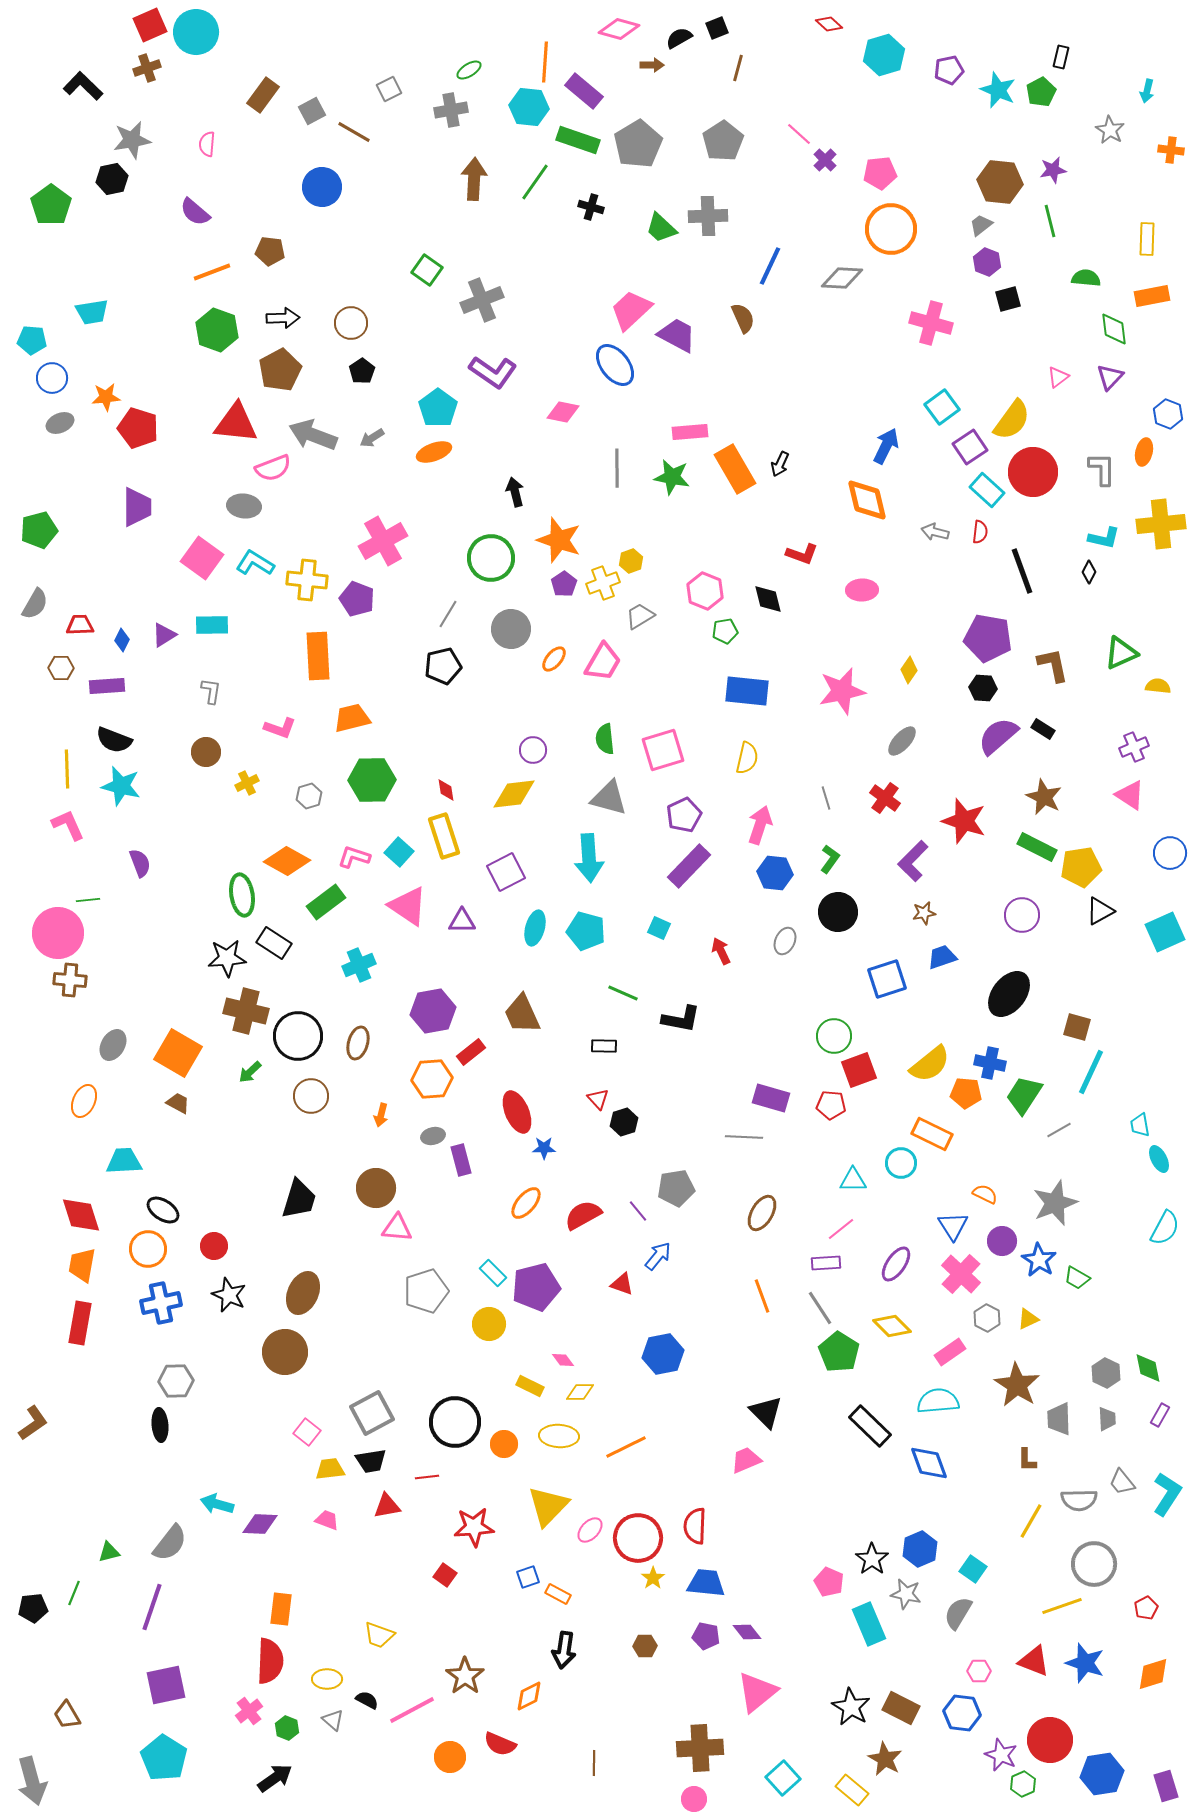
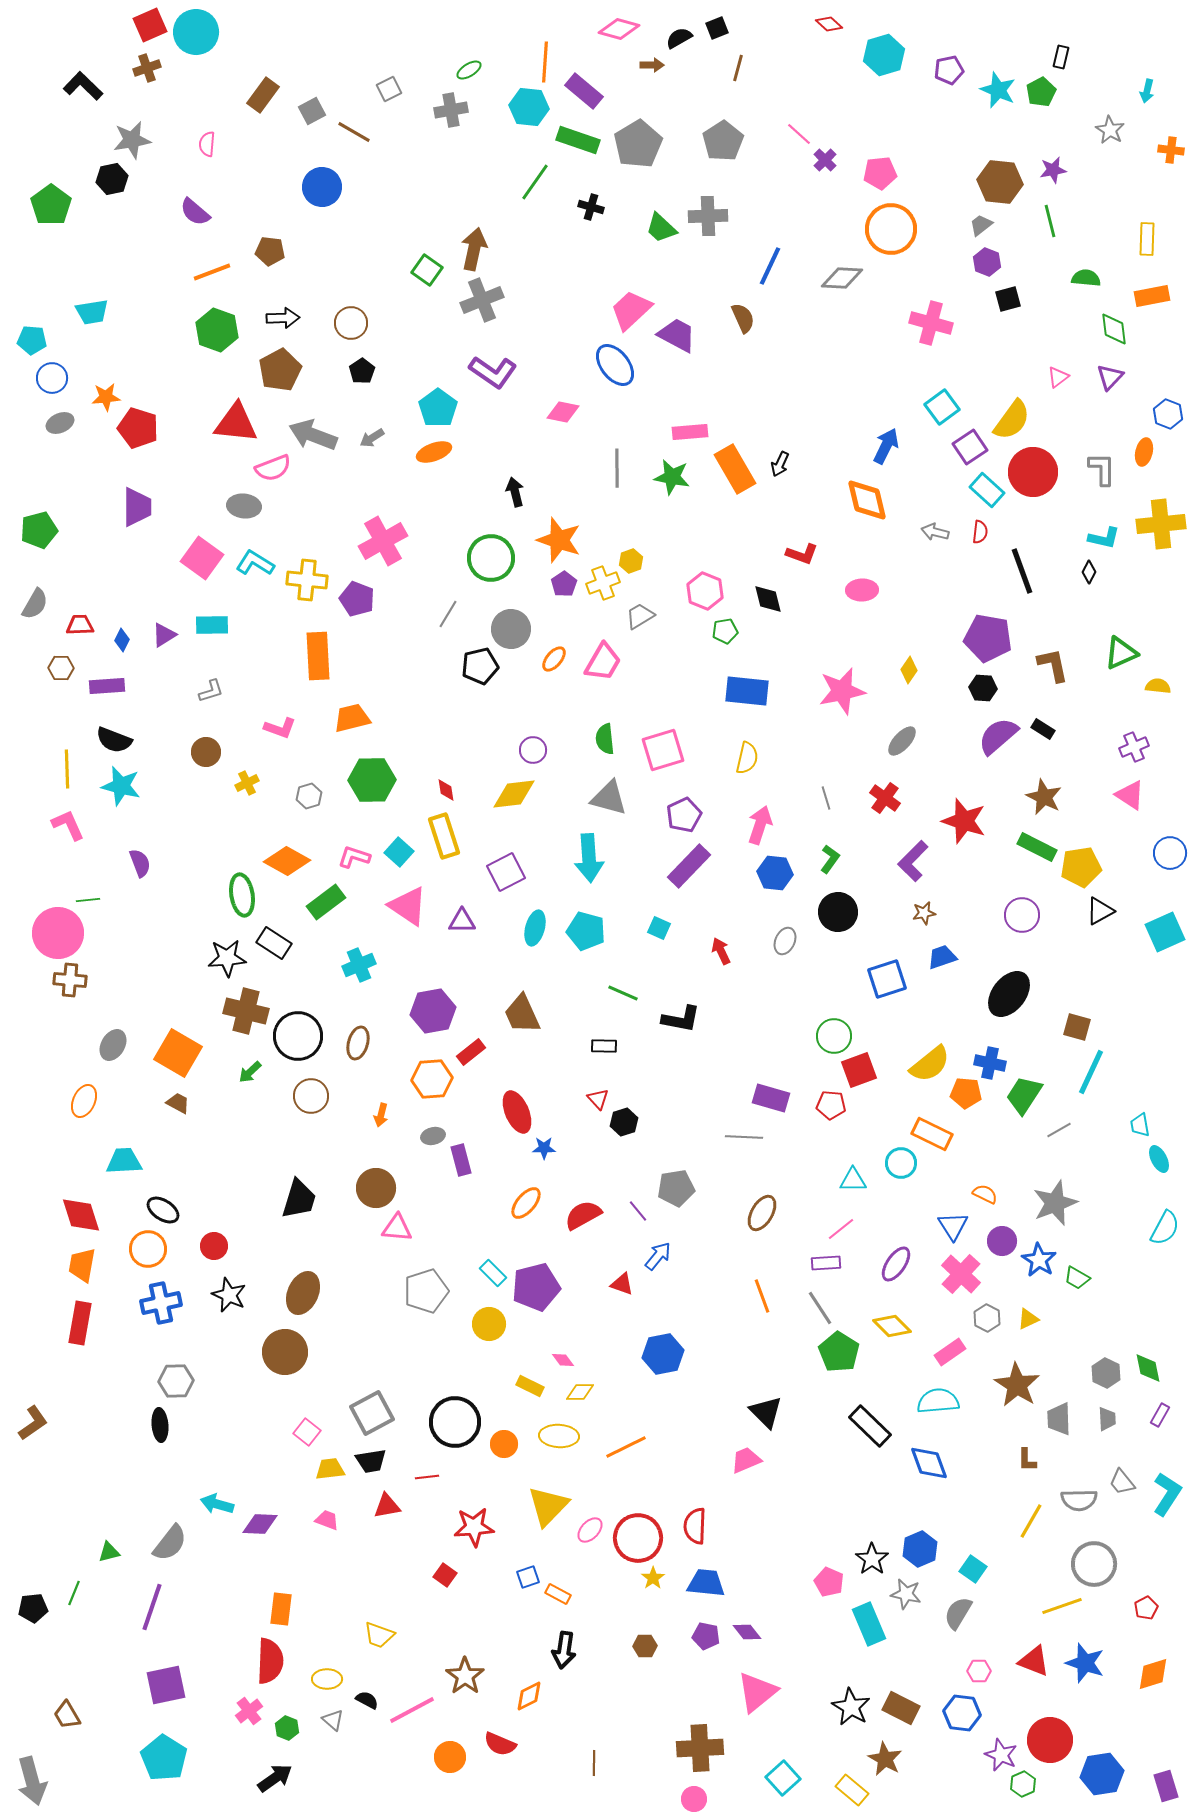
brown arrow at (474, 179): moved 70 px down; rotated 9 degrees clockwise
black pentagon at (443, 666): moved 37 px right
gray L-shape at (211, 691): rotated 64 degrees clockwise
